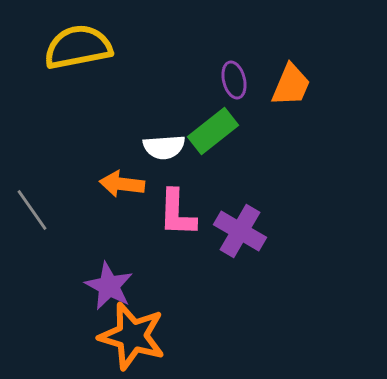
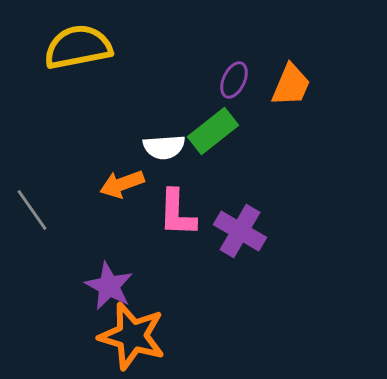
purple ellipse: rotated 39 degrees clockwise
orange arrow: rotated 27 degrees counterclockwise
